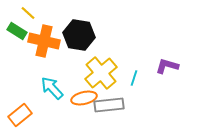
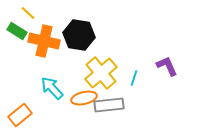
purple L-shape: rotated 50 degrees clockwise
